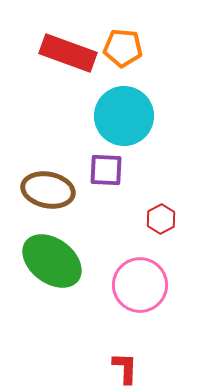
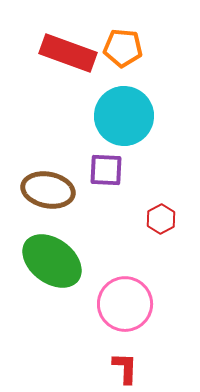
pink circle: moved 15 px left, 19 px down
